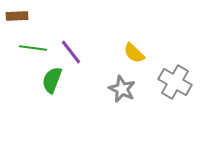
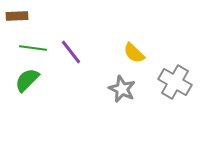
green semicircle: moved 25 px left; rotated 24 degrees clockwise
